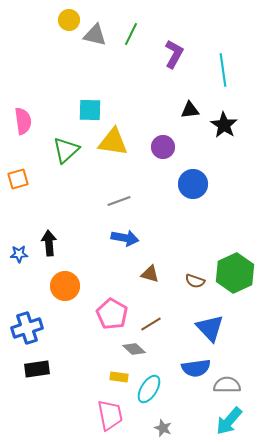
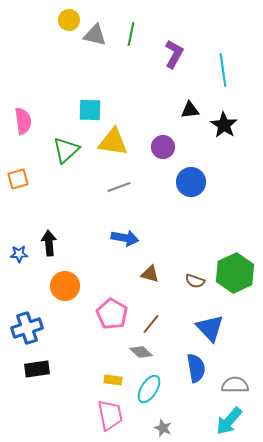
green line: rotated 15 degrees counterclockwise
blue circle: moved 2 px left, 2 px up
gray line: moved 14 px up
brown line: rotated 20 degrees counterclockwise
gray diamond: moved 7 px right, 3 px down
blue semicircle: rotated 92 degrees counterclockwise
yellow rectangle: moved 6 px left, 3 px down
gray semicircle: moved 8 px right
